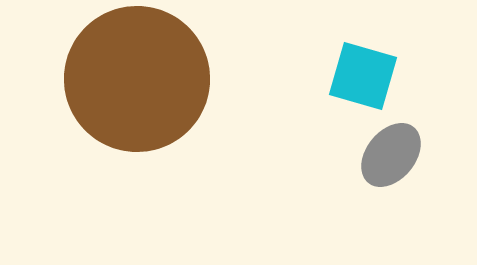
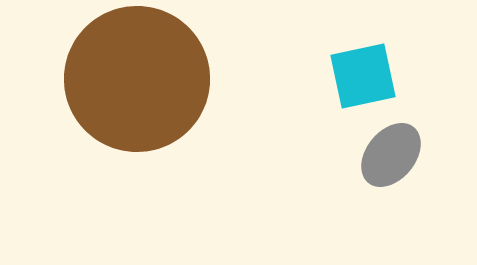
cyan square: rotated 28 degrees counterclockwise
